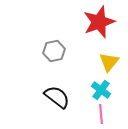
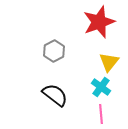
gray hexagon: rotated 15 degrees counterclockwise
cyan cross: moved 3 px up
black semicircle: moved 2 px left, 2 px up
